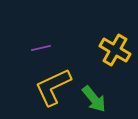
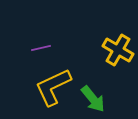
yellow cross: moved 3 px right
green arrow: moved 1 px left
